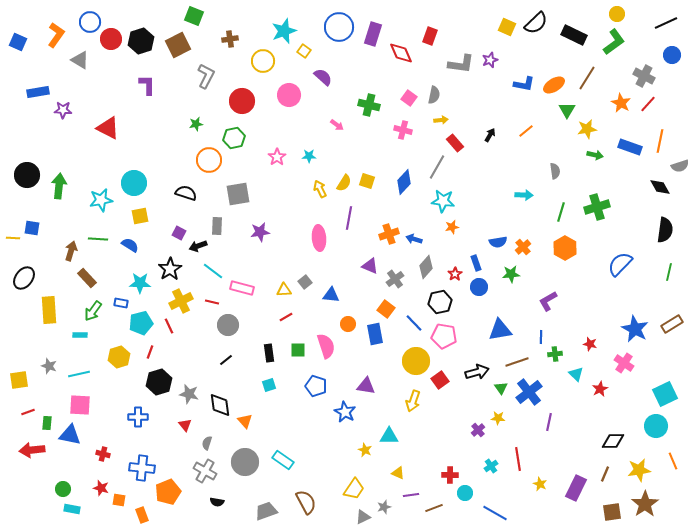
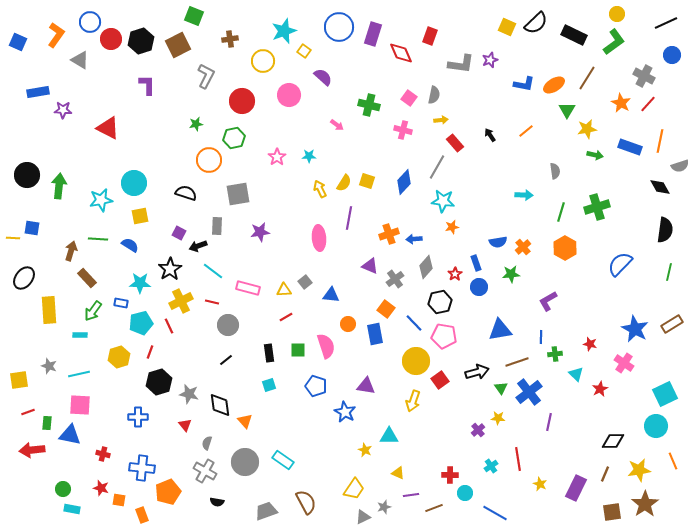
black arrow at (490, 135): rotated 64 degrees counterclockwise
blue arrow at (414, 239): rotated 21 degrees counterclockwise
pink rectangle at (242, 288): moved 6 px right
